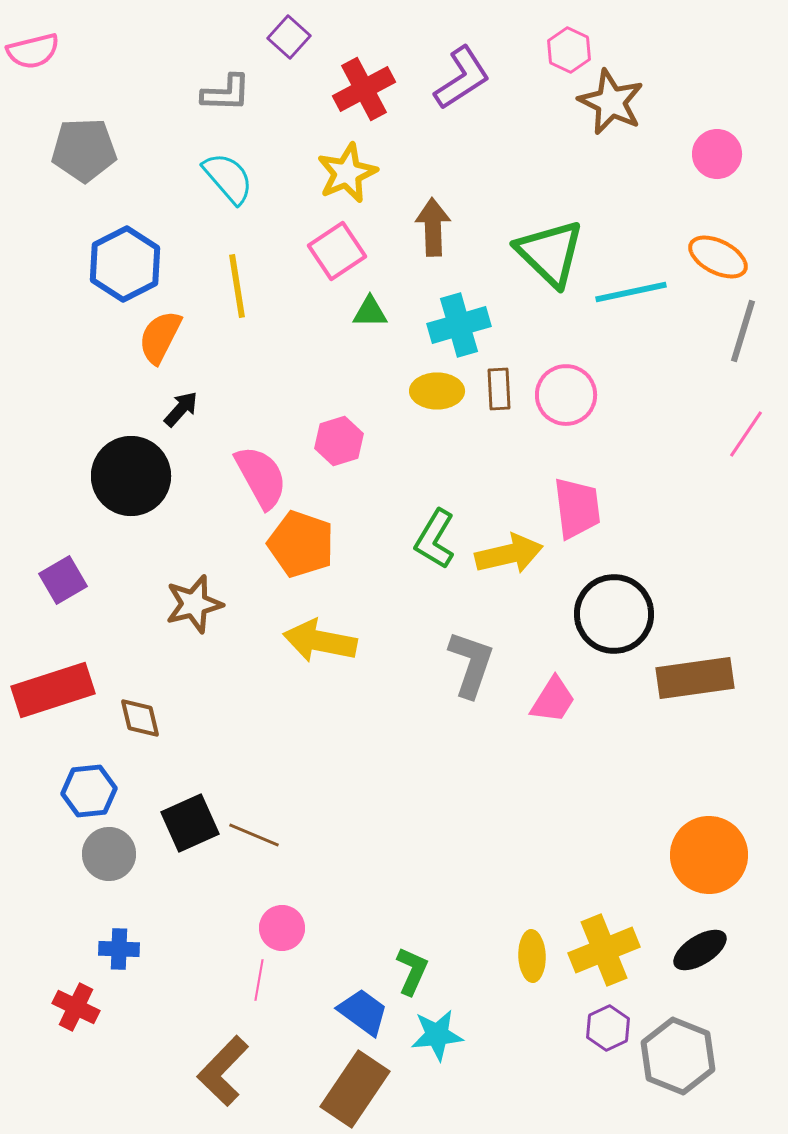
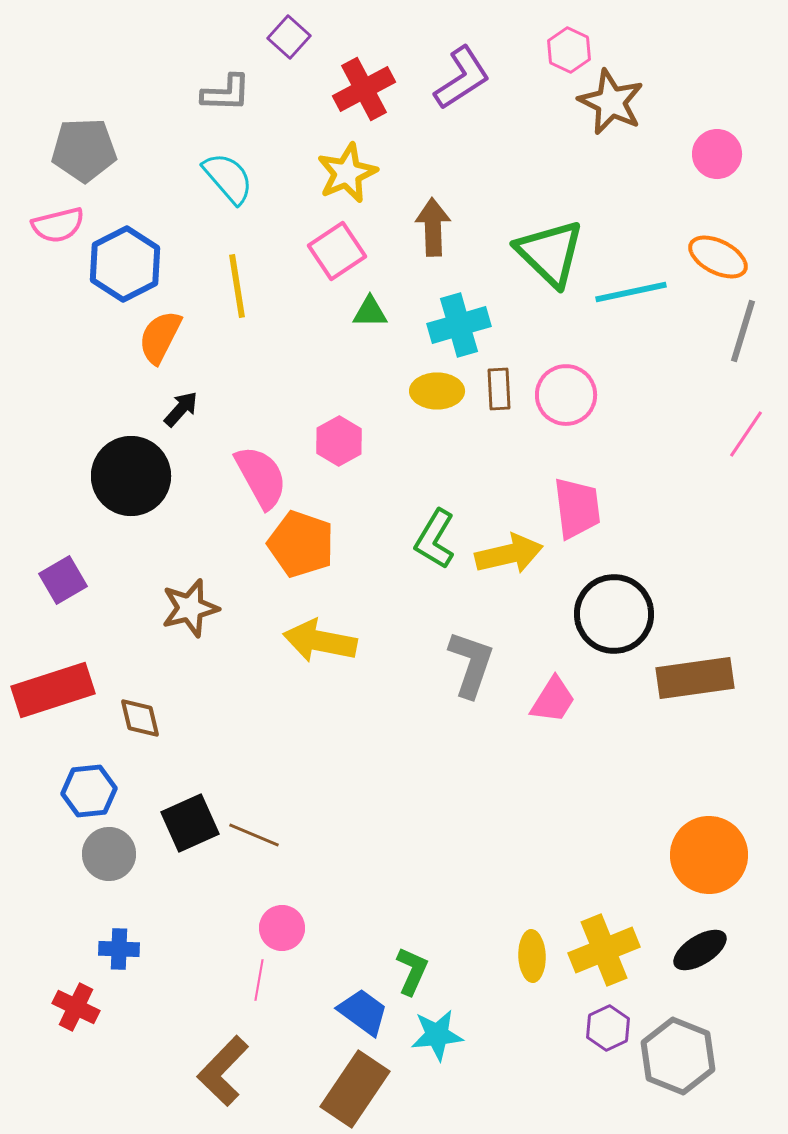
pink semicircle at (33, 51): moved 25 px right, 174 px down
pink hexagon at (339, 441): rotated 12 degrees counterclockwise
brown star at (194, 604): moved 4 px left, 4 px down
